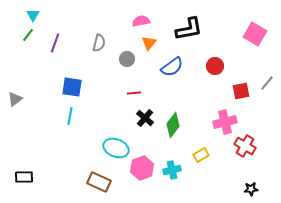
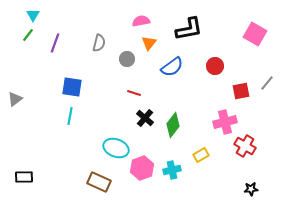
red line: rotated 24 degrees clockwise
